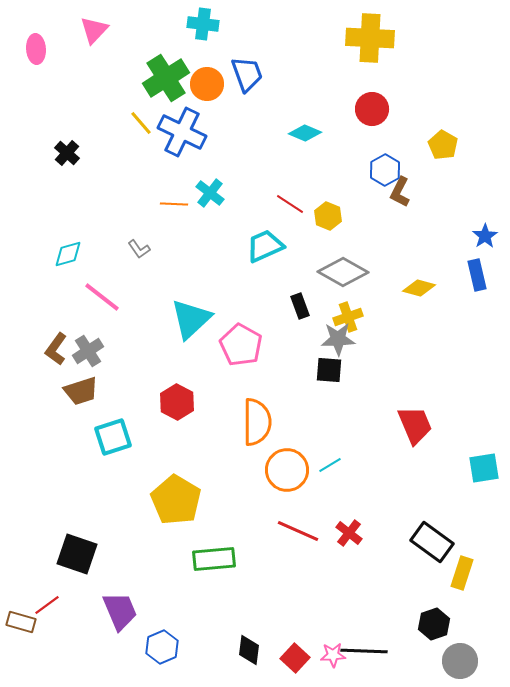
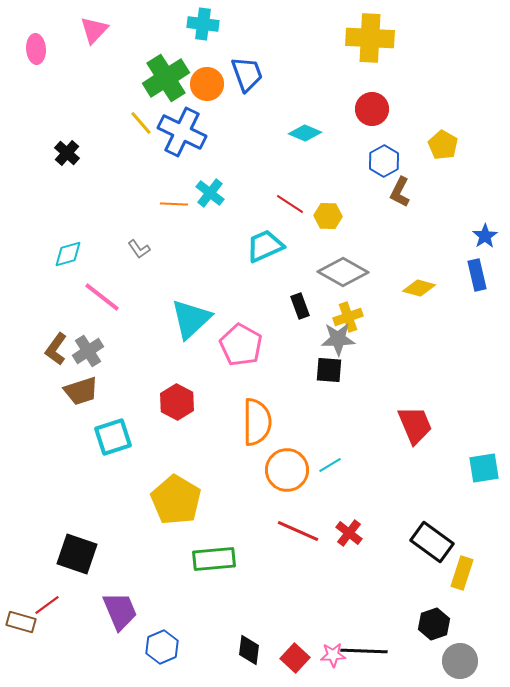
blue hexagon at (385, 170): moved 1 px left, 9 px up
yellow hexagon at (328, 216): rotated 20 degrees counterclockwise
